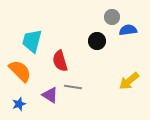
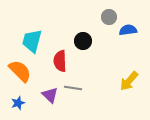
gray circle: moved 3 px left
black circle: moved 14 px left
red semicircle: rotated 15 degrees clockwise
yellow arrow: rotated 10 degrees counterclockwise
gray line: moved 1 px down
purple triangle: rotated 12 degrees clockwise
blue star: moved 1 px left, 1 px up
